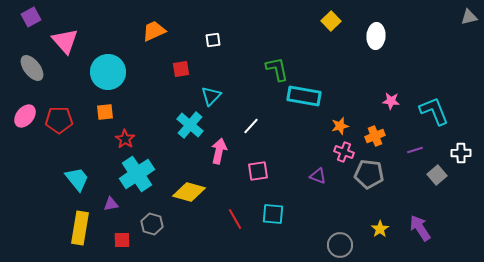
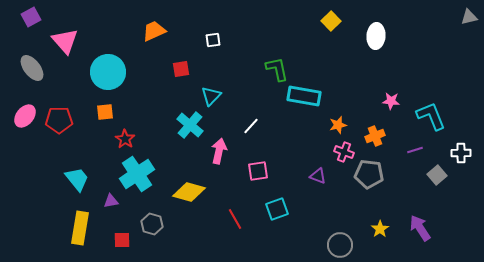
cyan L-shape at (434, 111): moved 3 px left, 5 px down
orange star at (340, 126): moved 2 px left, 1 px up
purple triangle at (111, 204): moved 3 px up
cyan square at (273, 214): moved 4 px right, 5 px up; rotated 25 degrees counterclockwise
